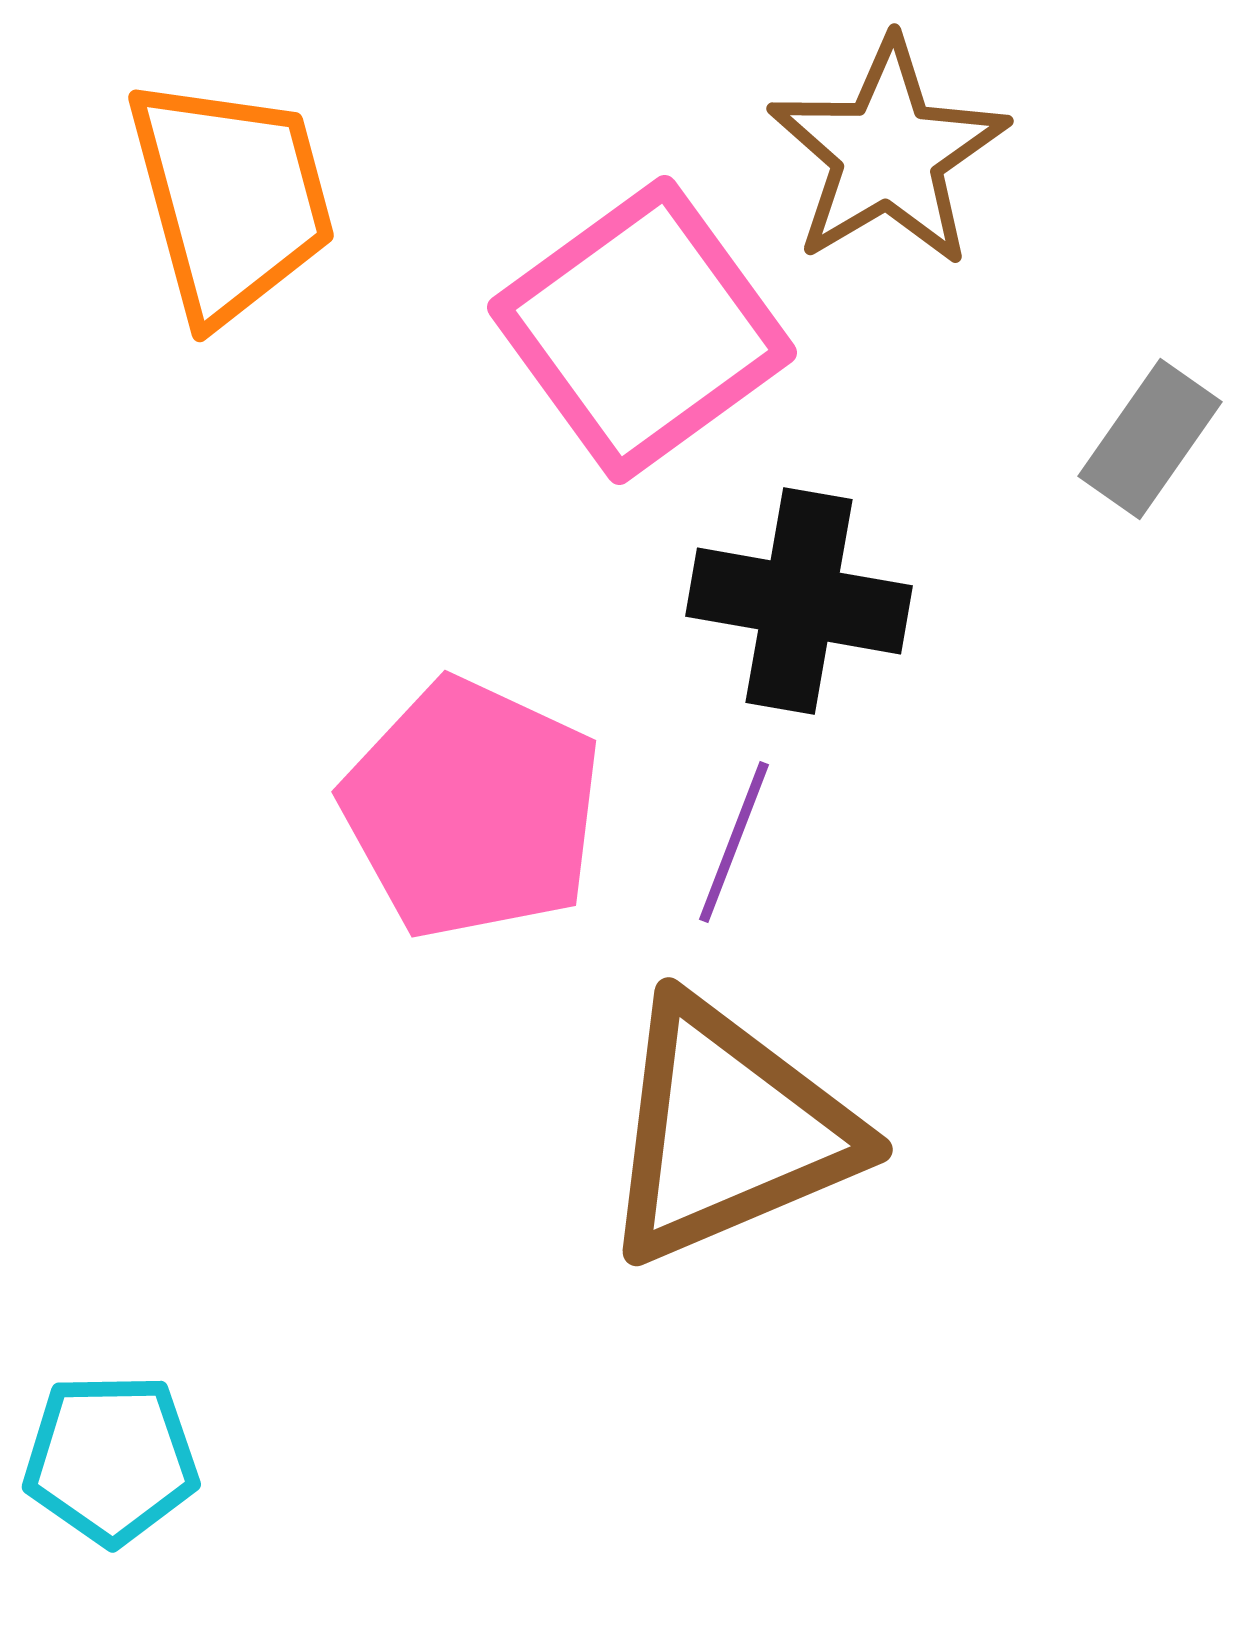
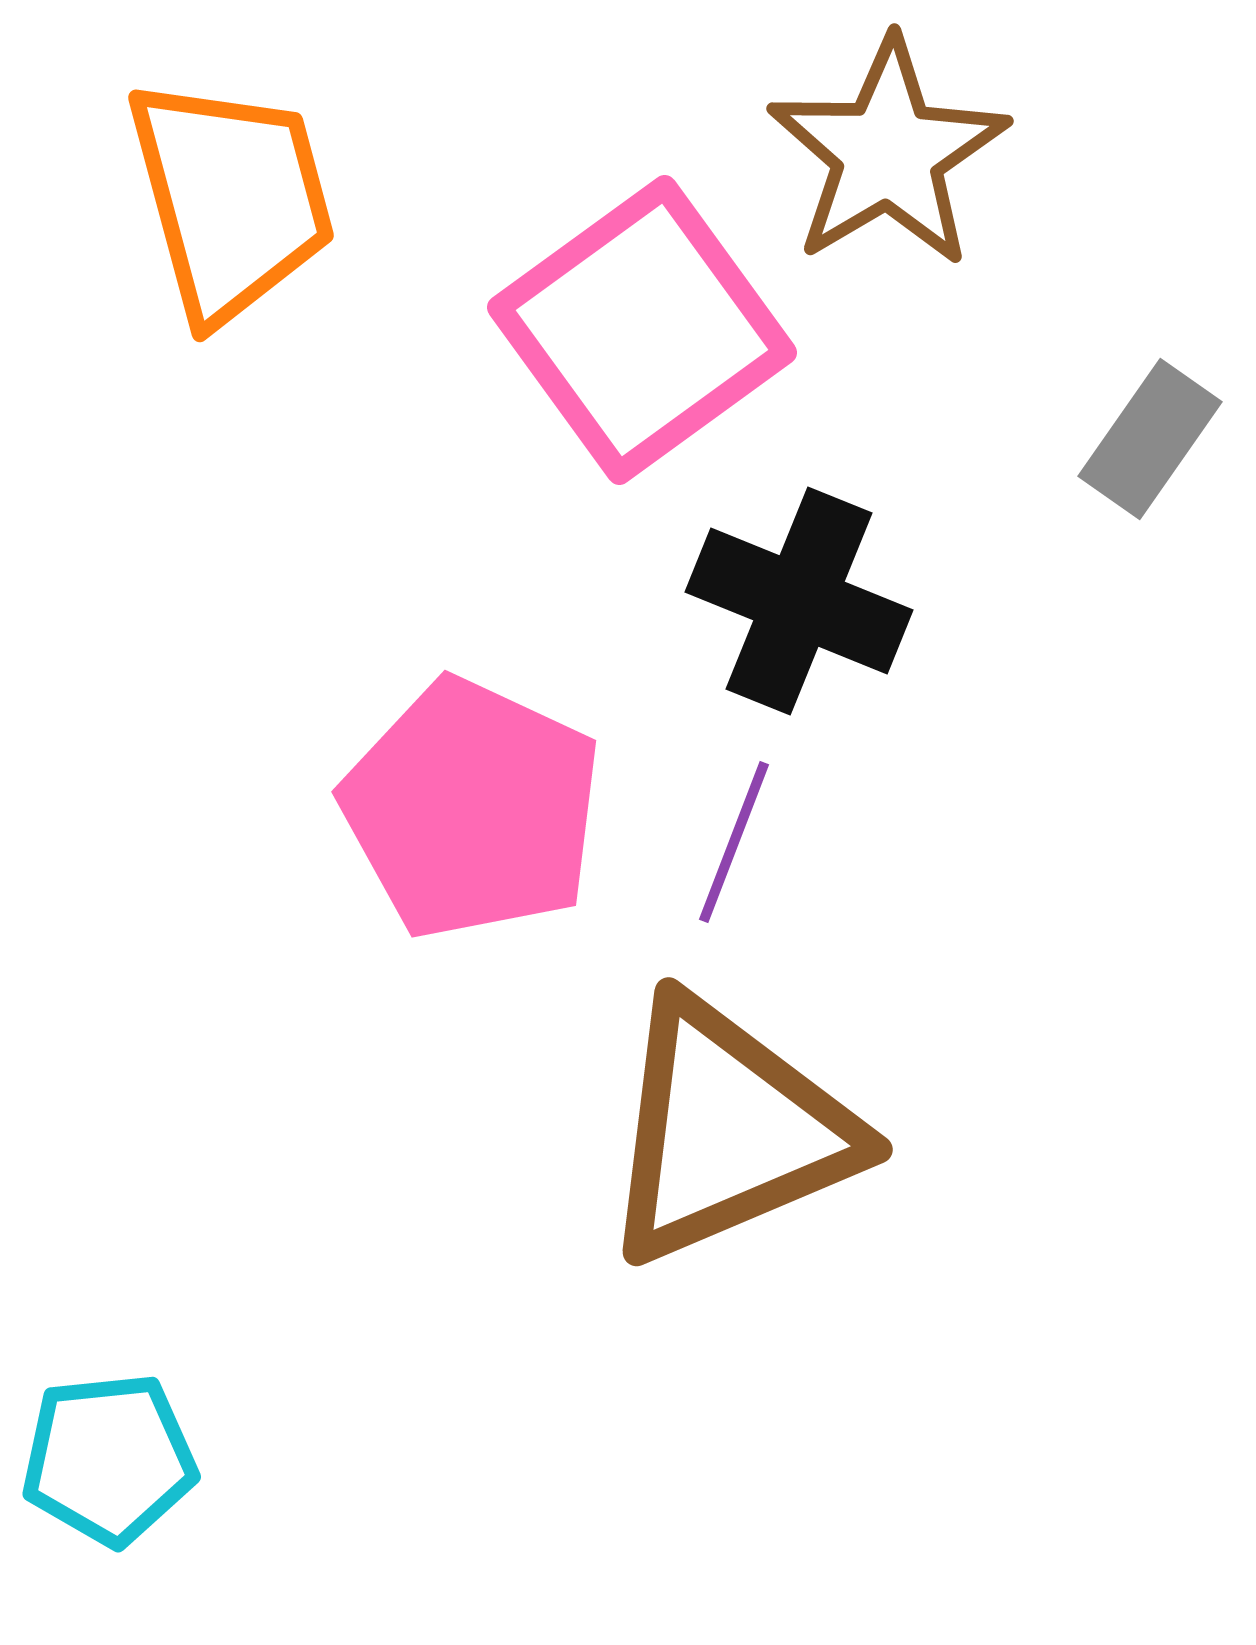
black cross: rotated 12 degrees clockwise
cyan pentagon: moved 2 px left; rotated 5 degrees counterclockwise
